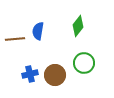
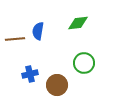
green diamond: moved 3 px up; rotated 45 degrees clockwise
brown circle: moved 2 px right, 10 px down
